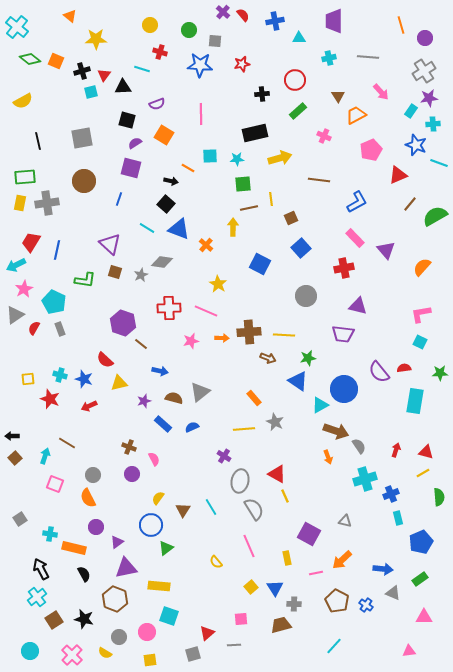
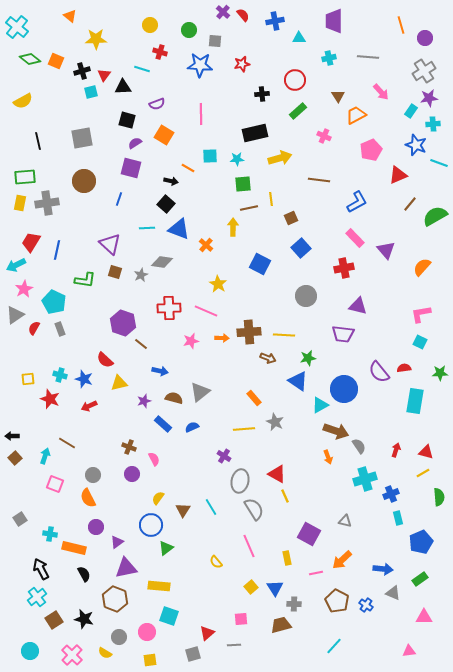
cyan line at (147, 228): rotated 35 degrees counterclockwise
